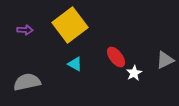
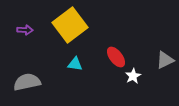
cyan triangle: rotated 21 degrees counterclockwise
white star: moved 1 px left, 3 px down
